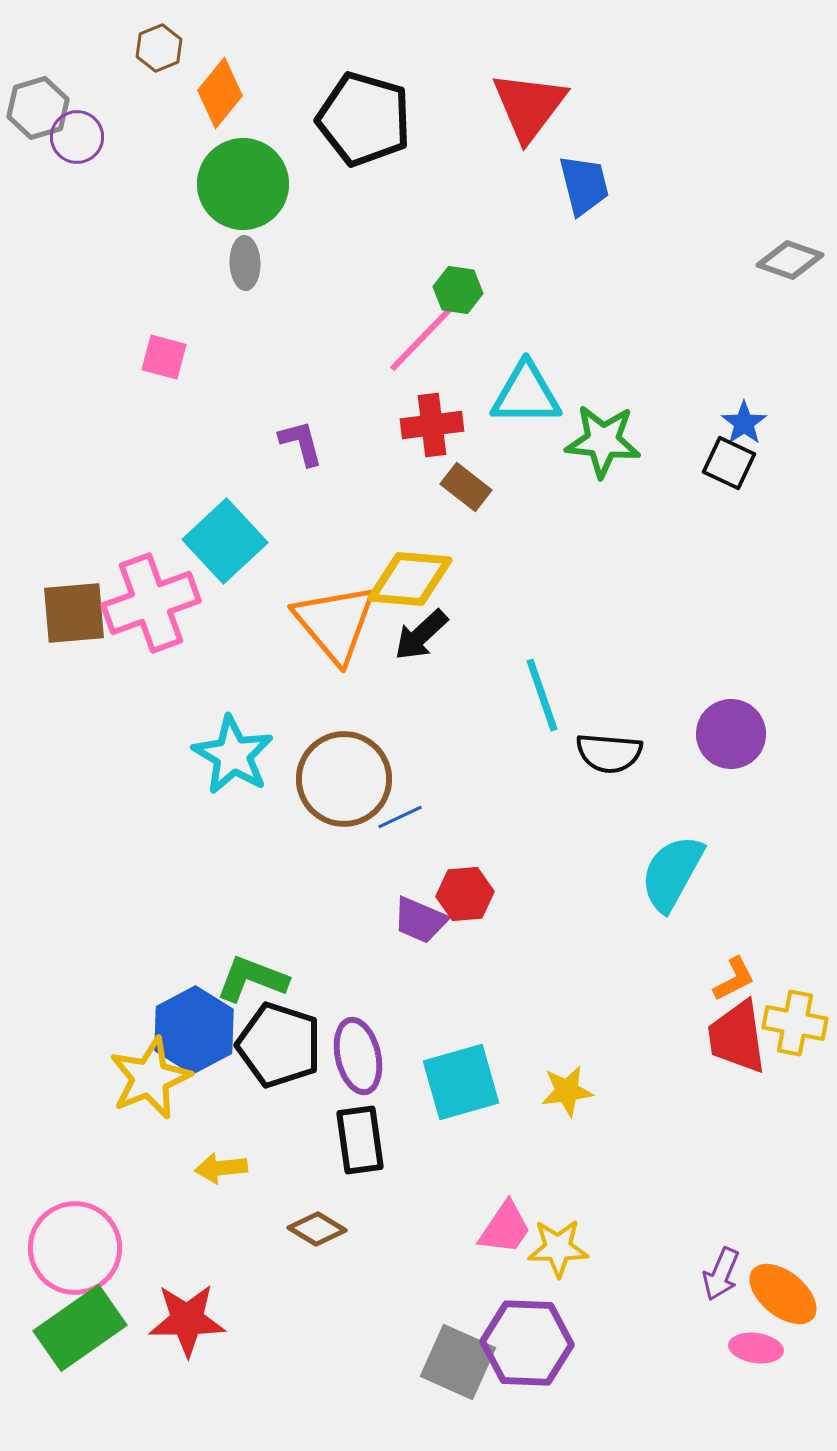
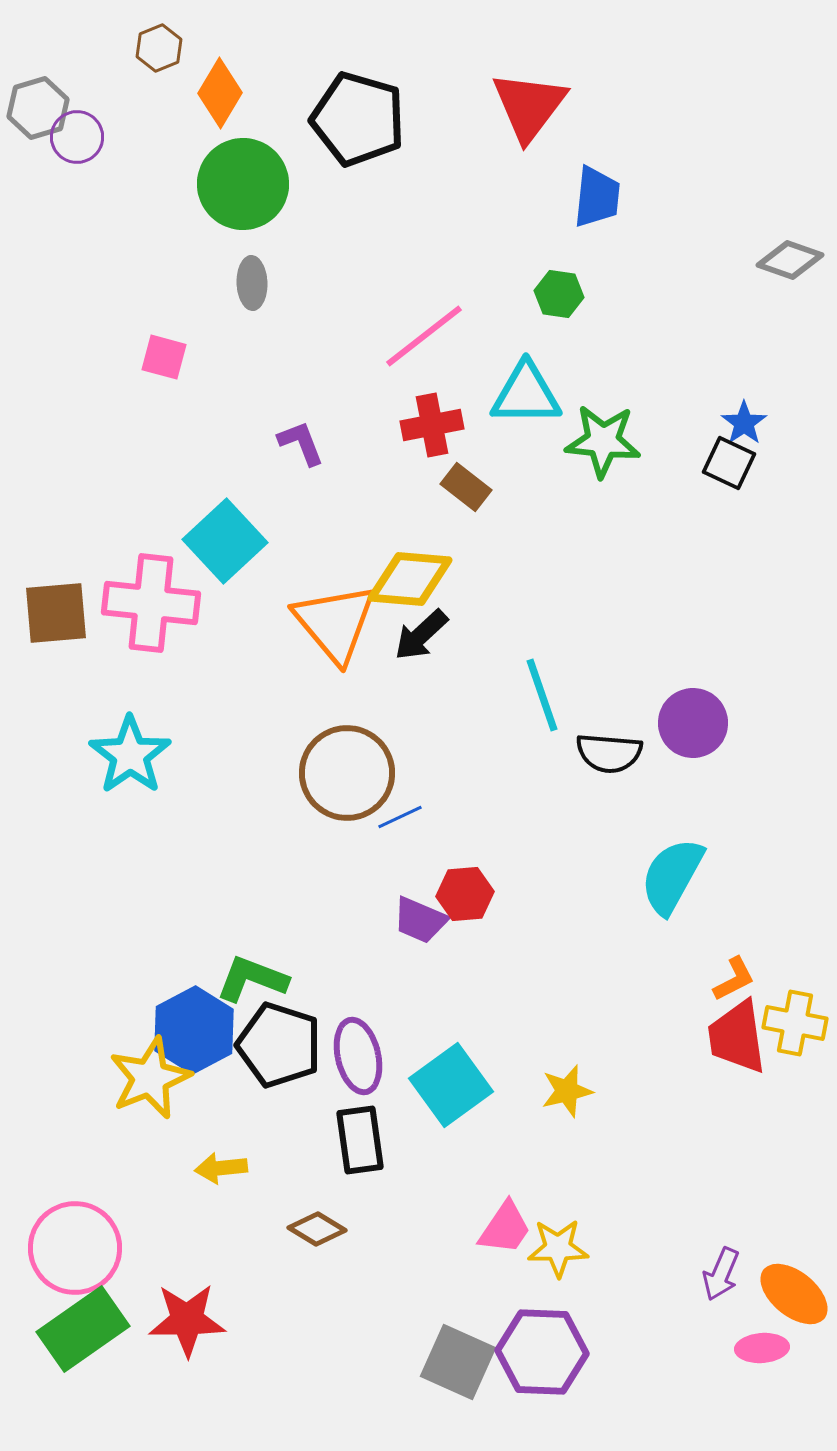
orange diamond at (220, 93): rotated 8 degrees counterclockwise
black pentagon at (364, 119): moved 6 px left
blue trapezoid at (584, 185): moved 13 px right, 12 px down; rotated 20 degrees clockwise
gray ellipse at (245, 263): moved 7 px right, 20 px down
green hexagon at (458, 290): moved 101 px right, 4 px down
pink line at (424, 336): rotated 8 degrees clockwise
red cross at (432, 425): rotated 4 degrees counterclockwise
purple L-shape at (301, 443): rotated 6 degrees counterclockwise
pink cross at (151, 603): rotated 26 degrees clockwise
brown square at (74, 613): moved 18 px left
purple circle at (731, 734): moved 38 px left, 11 px up
cyan star at (233, 755): moved 103 px left; rotated 6 degrees clockwise
brown circle at (344, 779): moved 3 px right, 6 px up
cyan semicircle at (672, 873): moved 3 px down
cyan square at (461, 1082): moved 10 px left, 3 px down; rotated 20 degrees counterclockwise
yellow star at (567, 1091): rotated 6 degrees counterclockwise
orange ellipse at (783, 1294): moved 11 px right
green rectangle at (80, 1328): moved 3 px right, 1 px down
purple hexagon at (527, 1343): moved 15 px right, 9 px down
pink ellipse at (756, 1348): moved 6 px right; rotated 12 degrees counterclockwise
